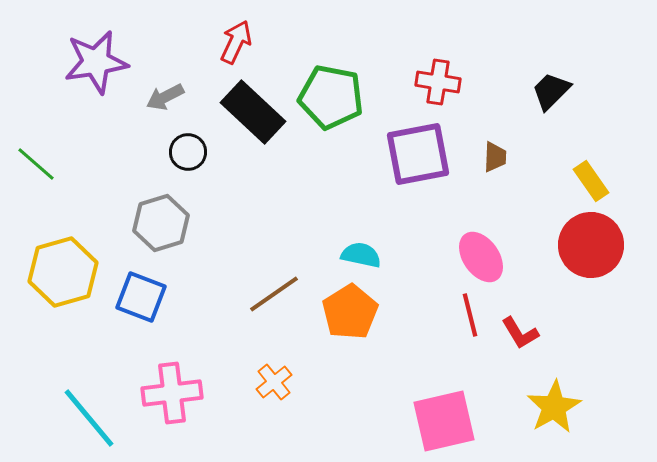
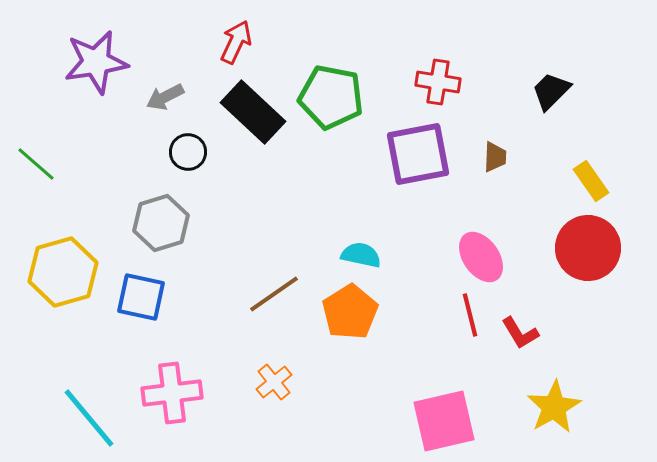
red circle: moved 3 px left, 3 px down
blue square: rotated 9 degrees counterclockwise
